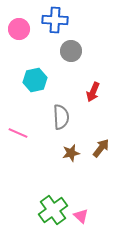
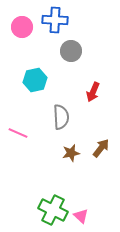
pink circle: moved 3 px right, 2 px up
green cross: rotated 28 degrees counterclockwise
